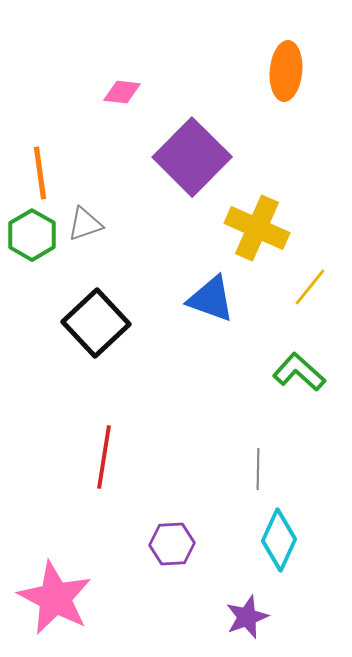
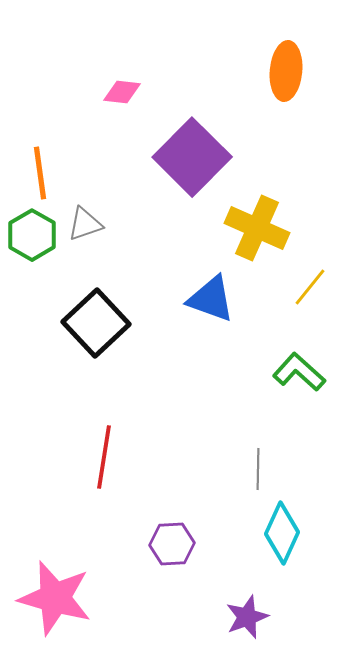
cyan diamond: moved 3 px right, 7 px up
pink star: rotated 12 degrees counterclockwise
